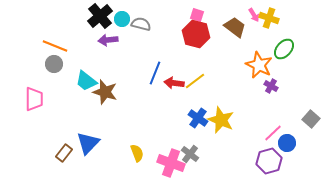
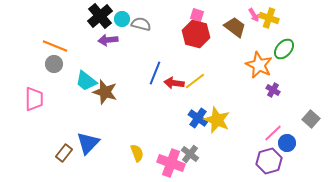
purple cross: moved 2 px right, 4 px down
yellow star: moved 4 px left
